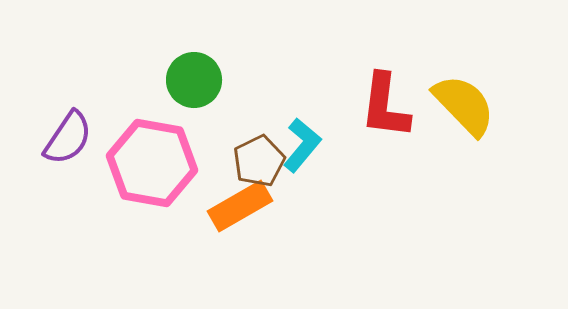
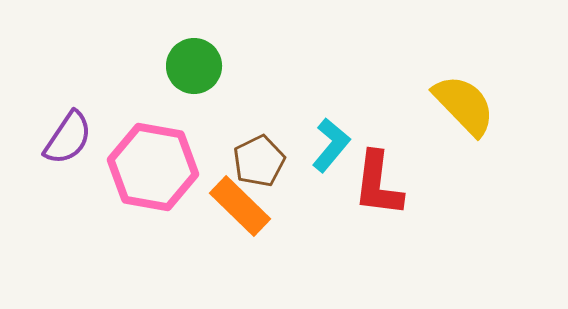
green circle: moved 14 px up
red L-shape: moved 7 px left, 78 px down
cyan L-shape: moved 29 px right
pink hexagon: moved 1 px right, 4 px down
orange rectangle: rotated 74 degrees clockwise
